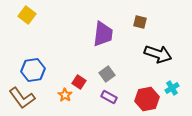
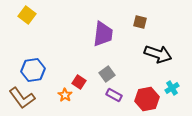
purple rectangle: moved 5 px right, 2 px up
